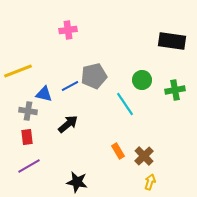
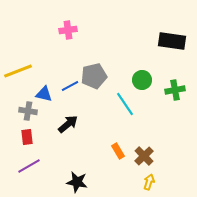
yellow arrow: moved 1 px left
